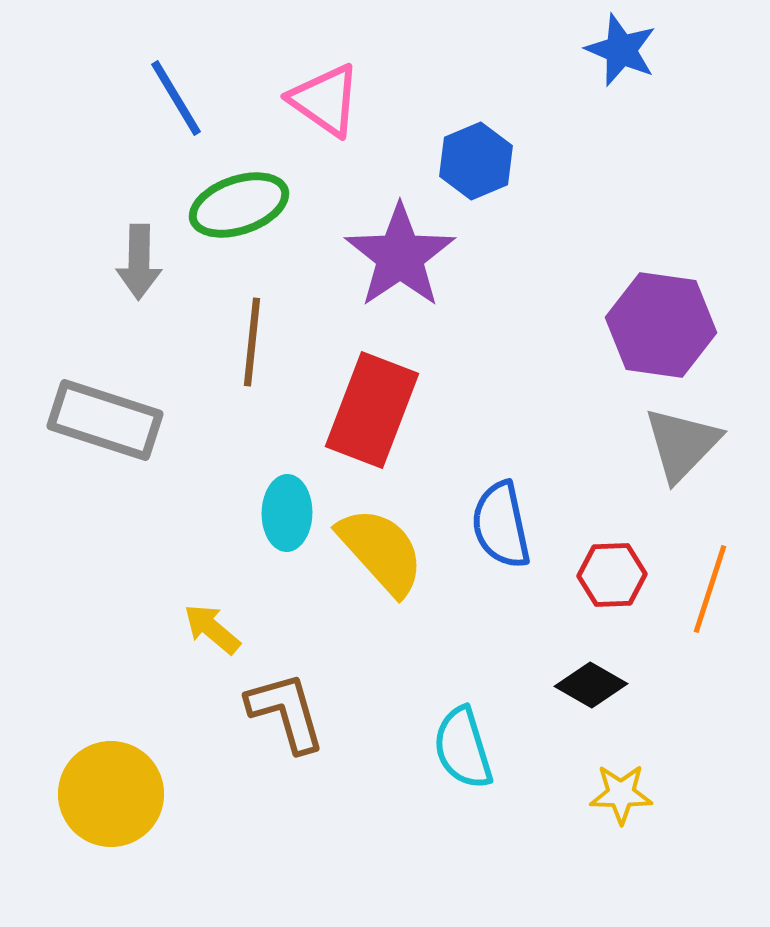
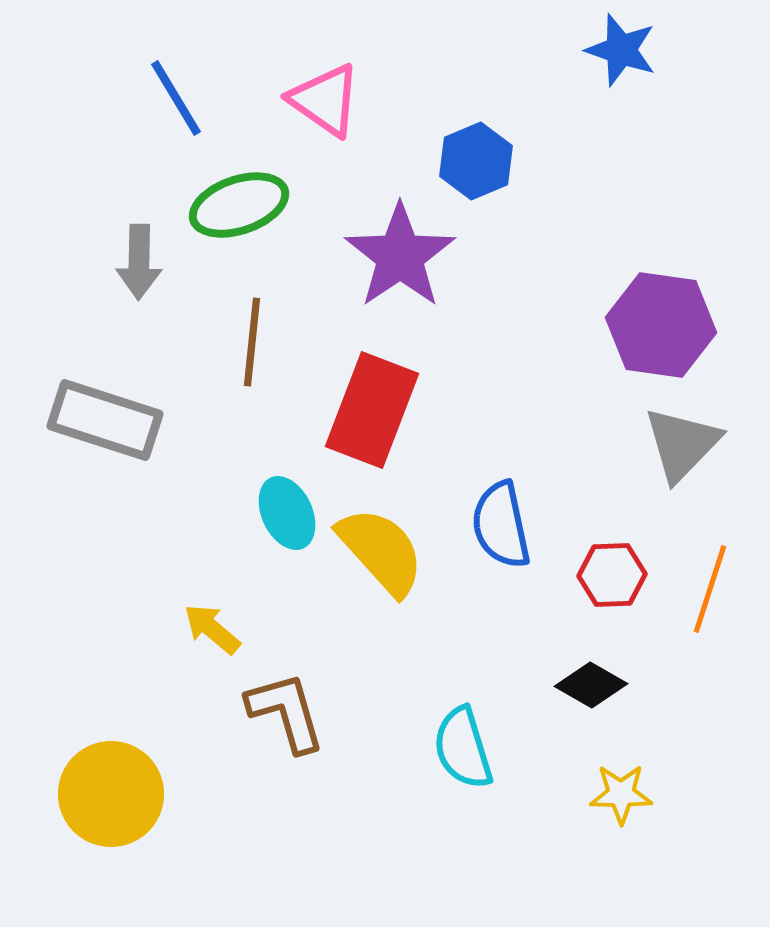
blue star: rotated 4 degrees counterclockwise
cyan ellipse: rotated 26 degrees counterclockwise
